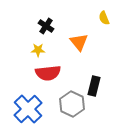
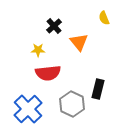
black cross: moved 8 px right; rotated 14 degrees clockwise
black rectangle: moved 4 px right, 3 px down
